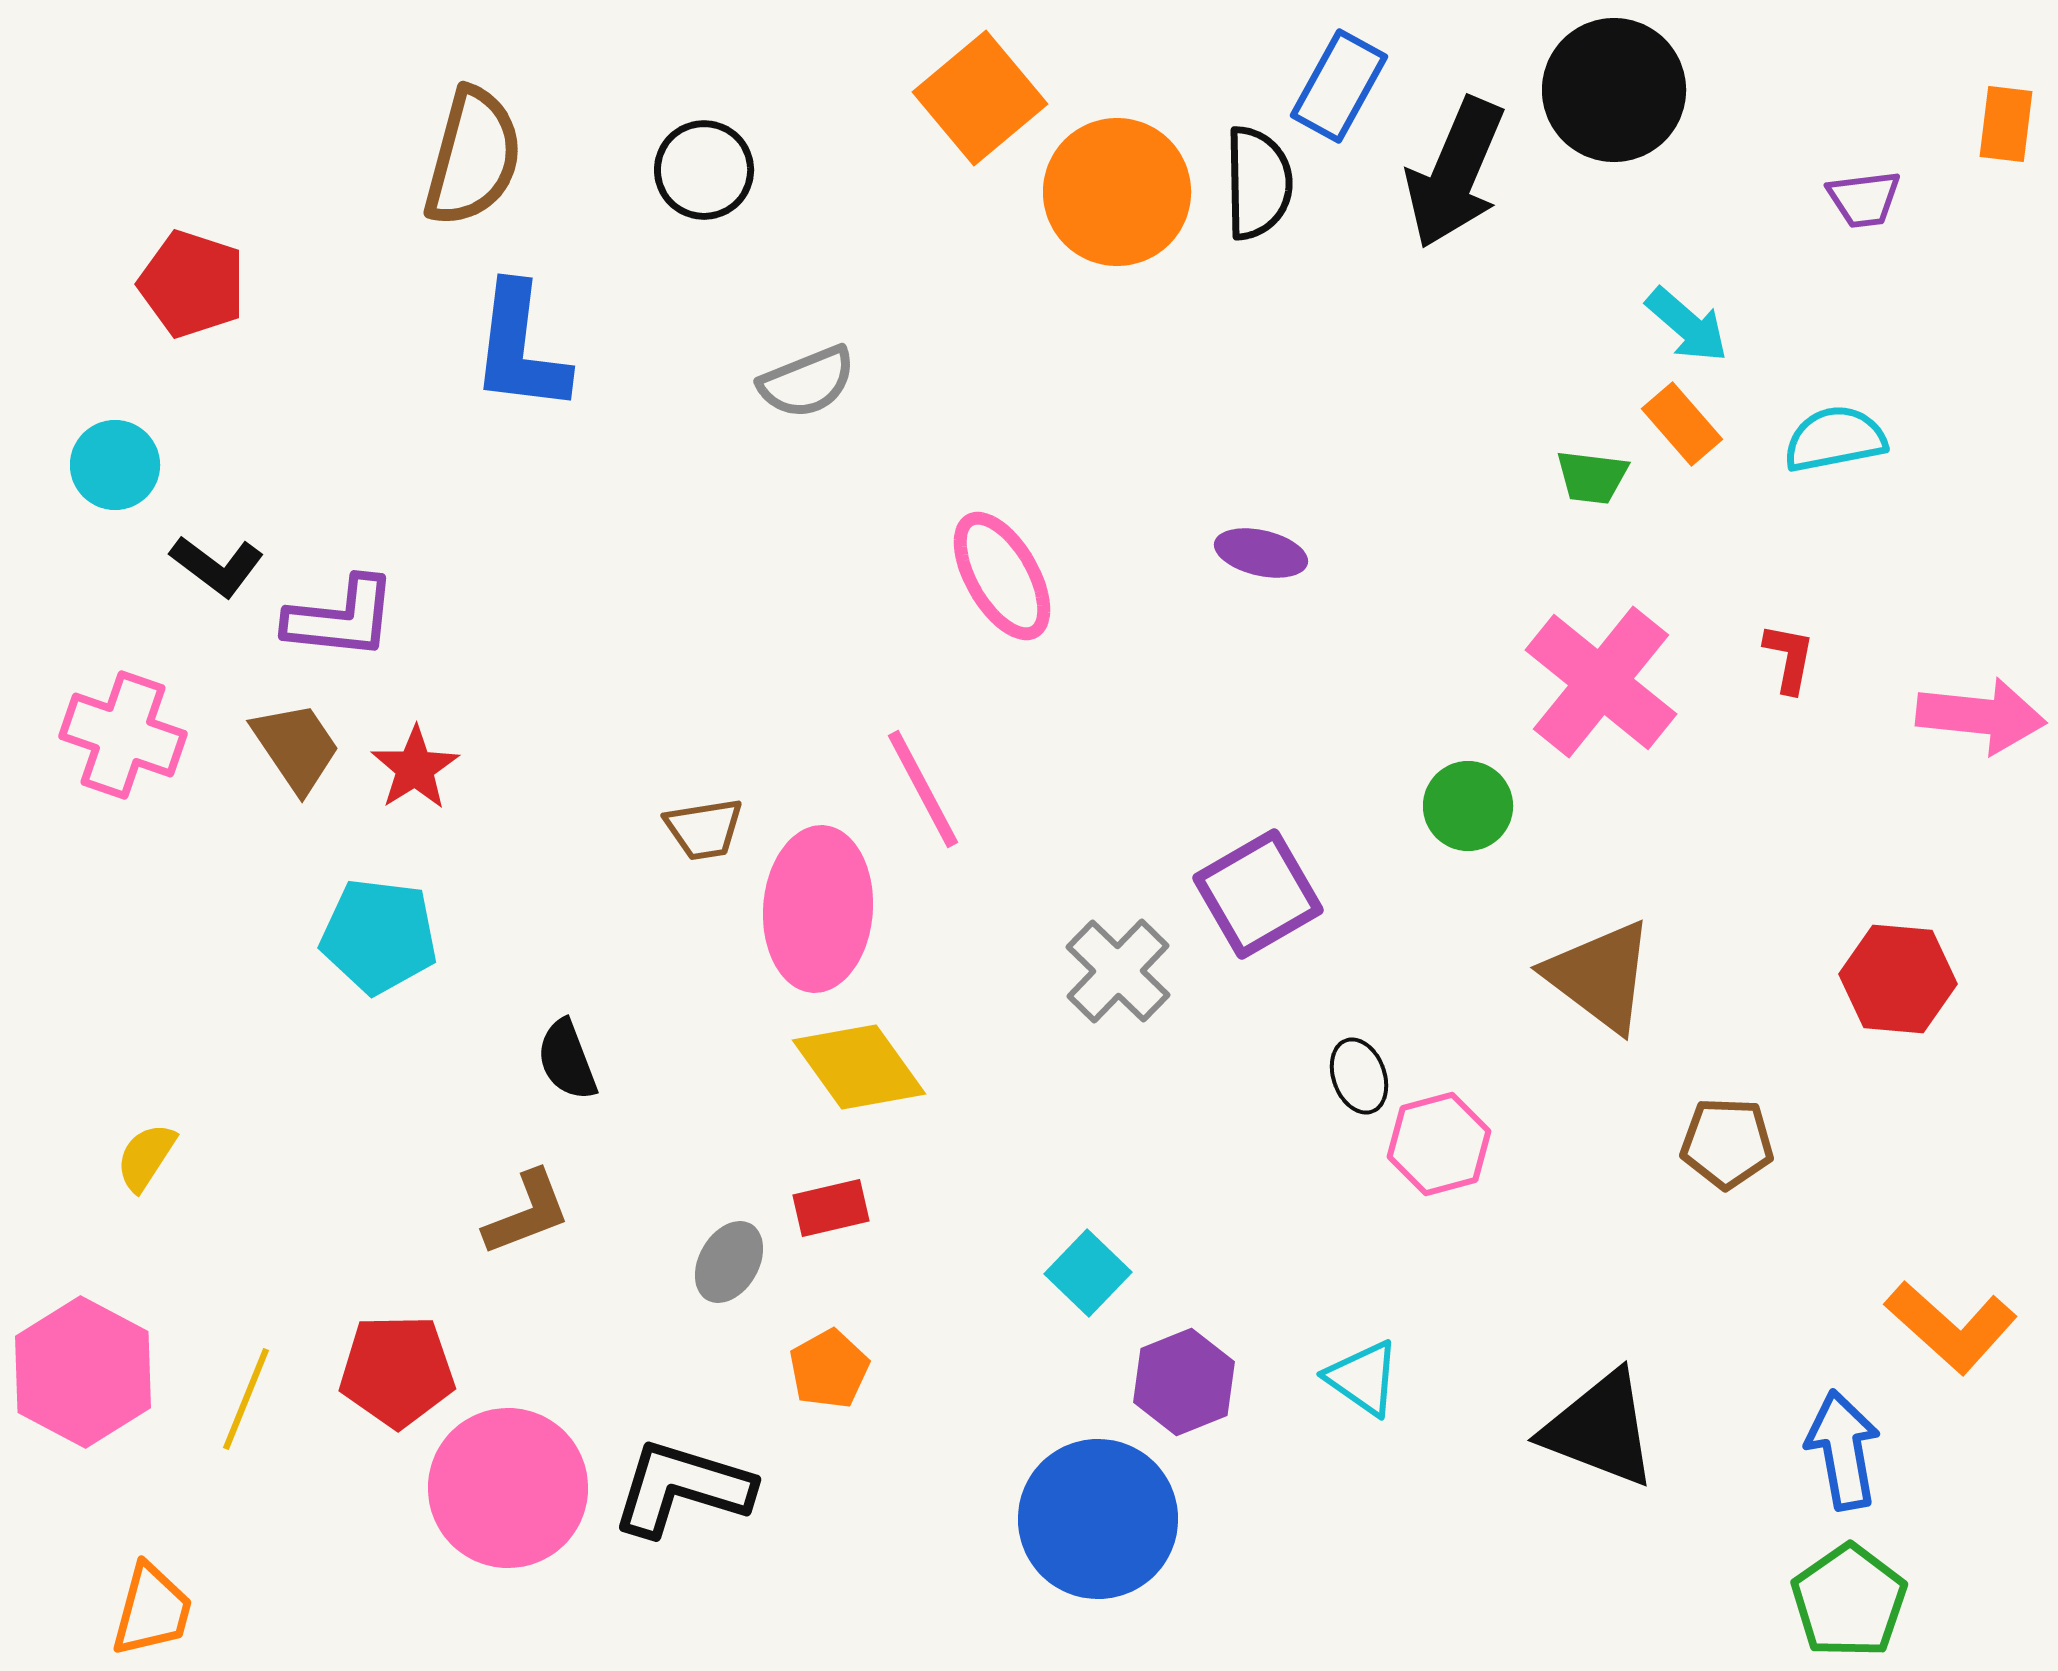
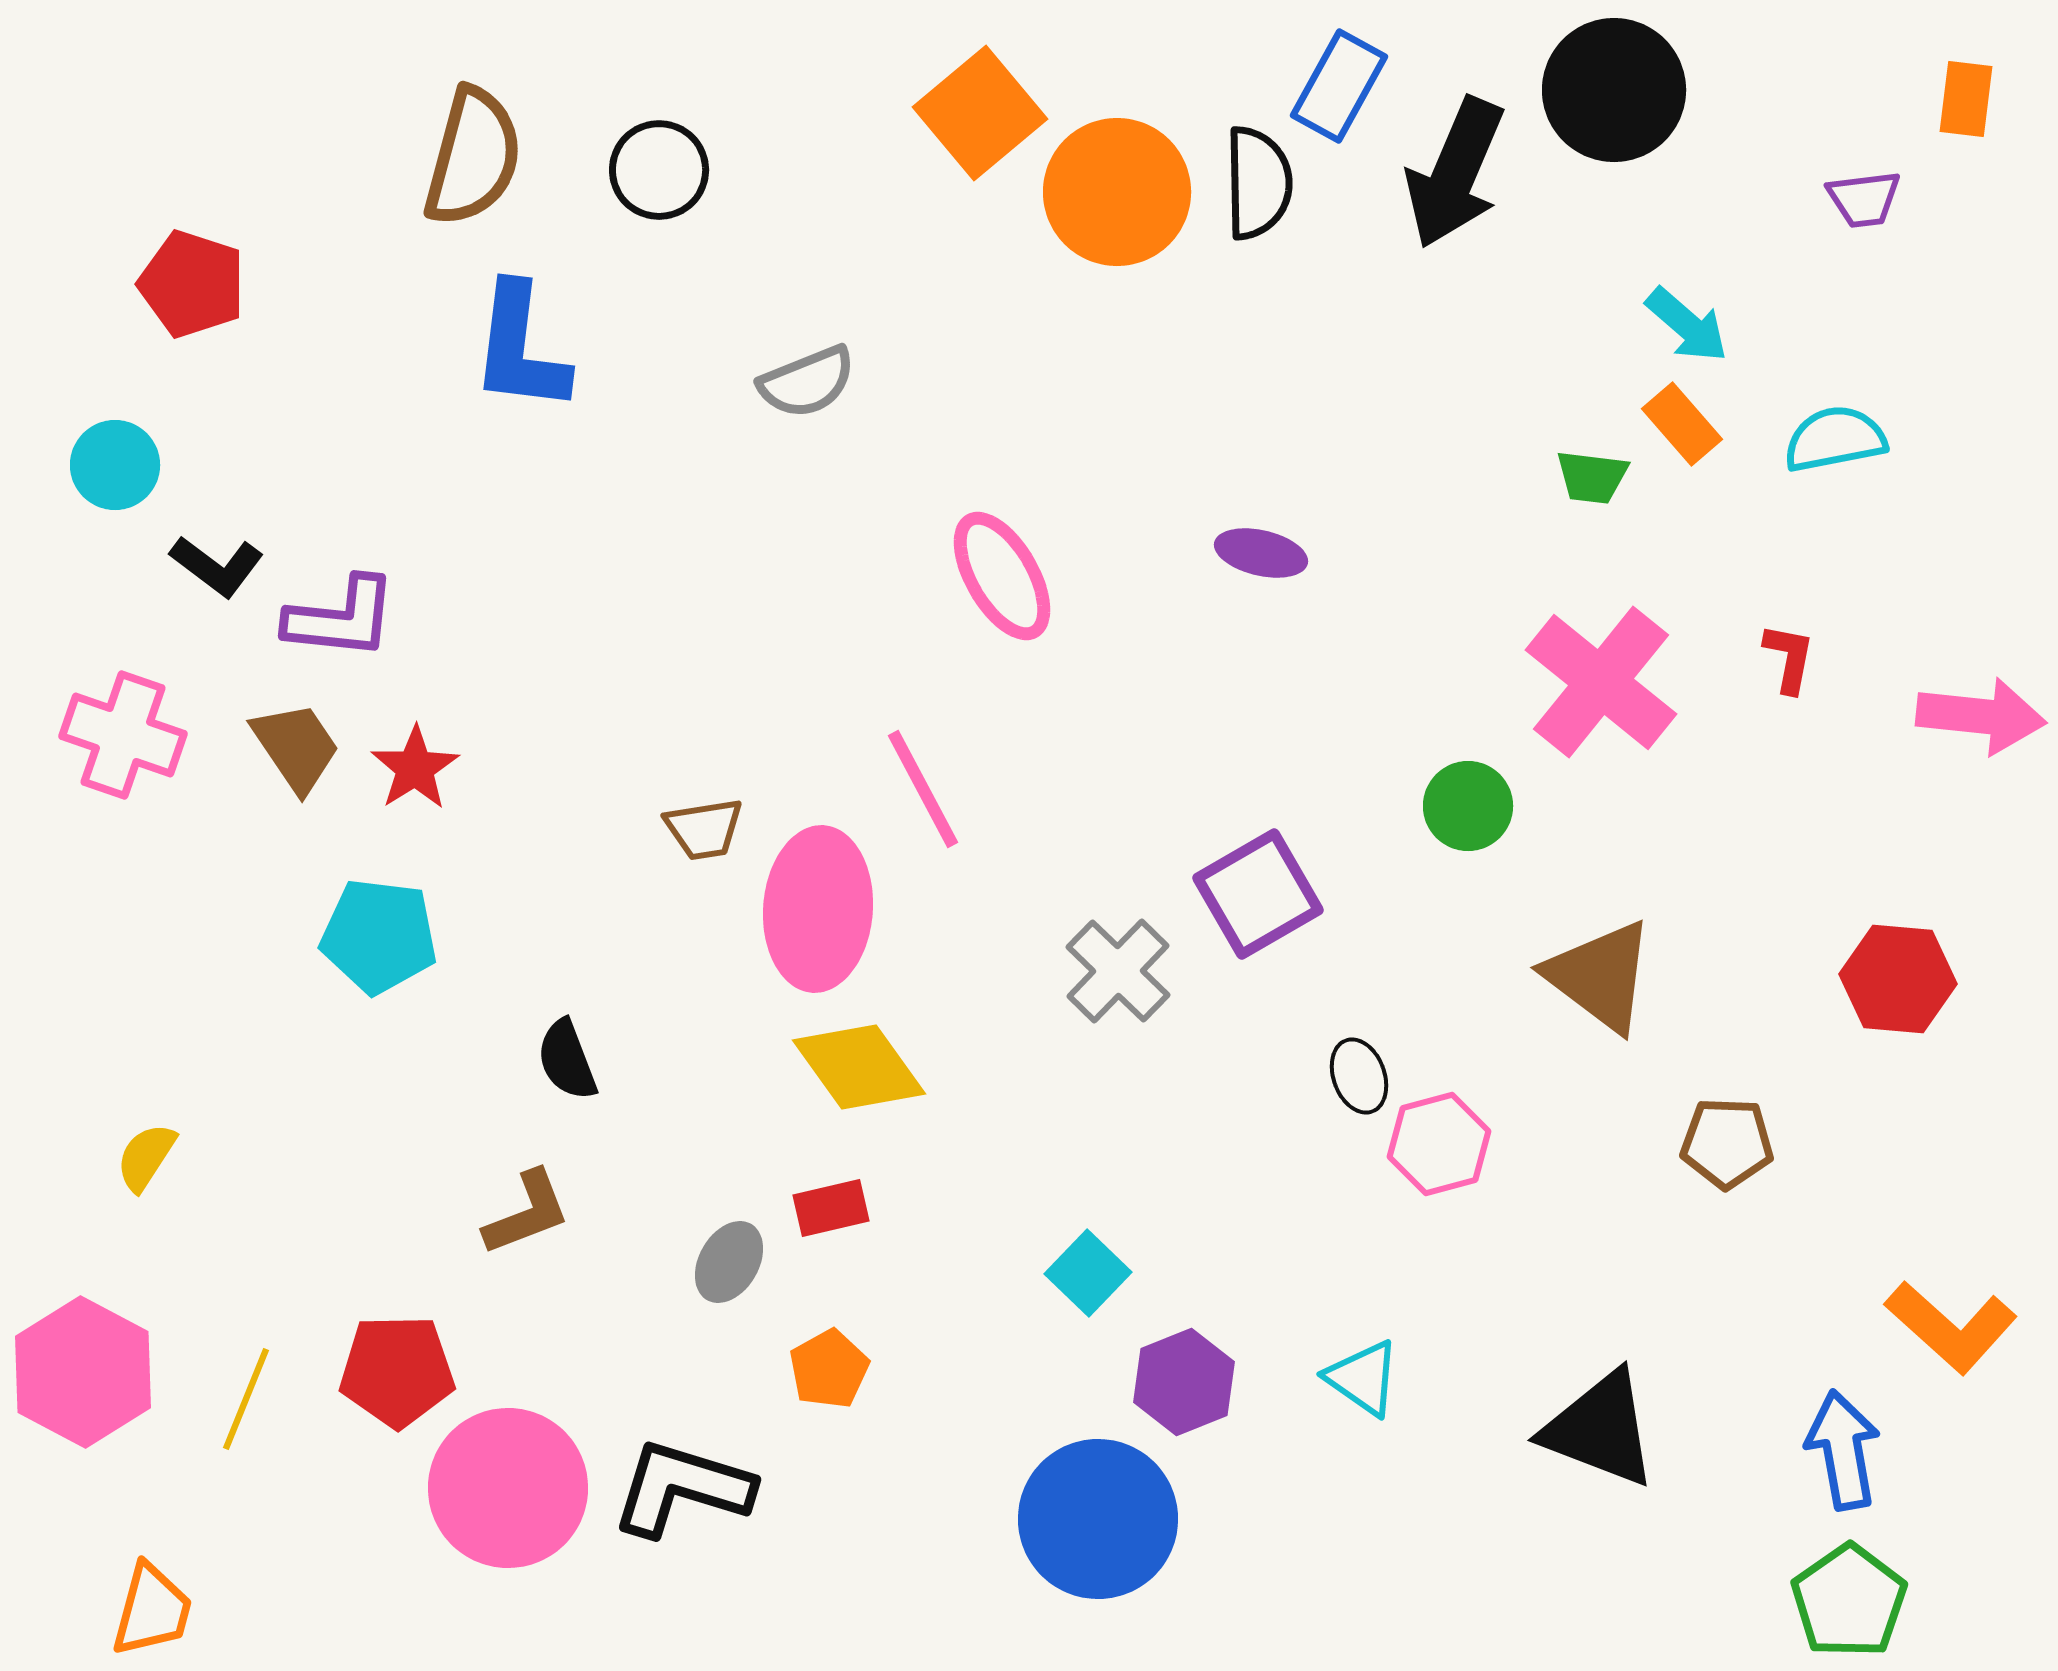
orange square at (980, 98): moved 15 px down
orange rectangle at (2006, 124): moved 40 px left, 25 px up
black circle at (704, 170): moved 45 px left
